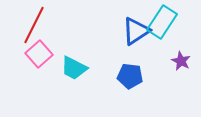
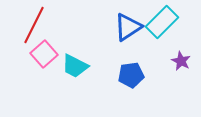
cyan rectangle: rotated 12 degrees clockwise
blue triangle: moved 8 px left, 4 px up
pink square: moved 5 px right
cyan trapezoid: moved 1 px right, 2 px up
blue pentagon: moved 1 px right, 1 px up; rotated 15 degrees counterclockwise
